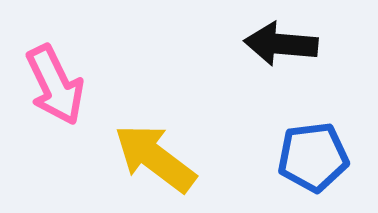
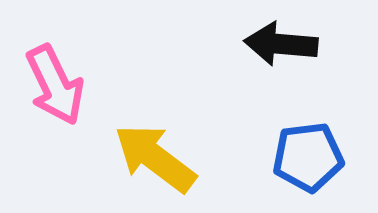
blue pentagon: moved 5 px left
